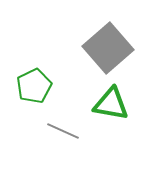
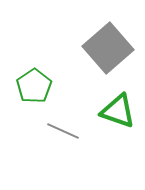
green pentagon: rotated 8 degrees counterclockwise
green triangle: moved 7 px right, 7 px down; rotated 9 degrees clockwise
